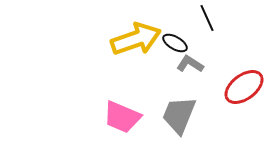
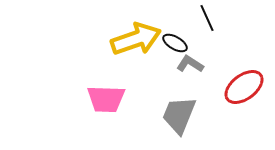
pink trapezoid: moved 16 px left, 18 px up; rotated 21 degrees counterclockwise
